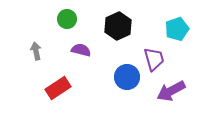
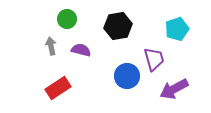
black hexagon: rotated 16 degrees clockwise
gray arrow: moved 15 px right, 5 px up
blue circle: moved 1 px up
purple arrow: moved 3 px right, 2 px up
